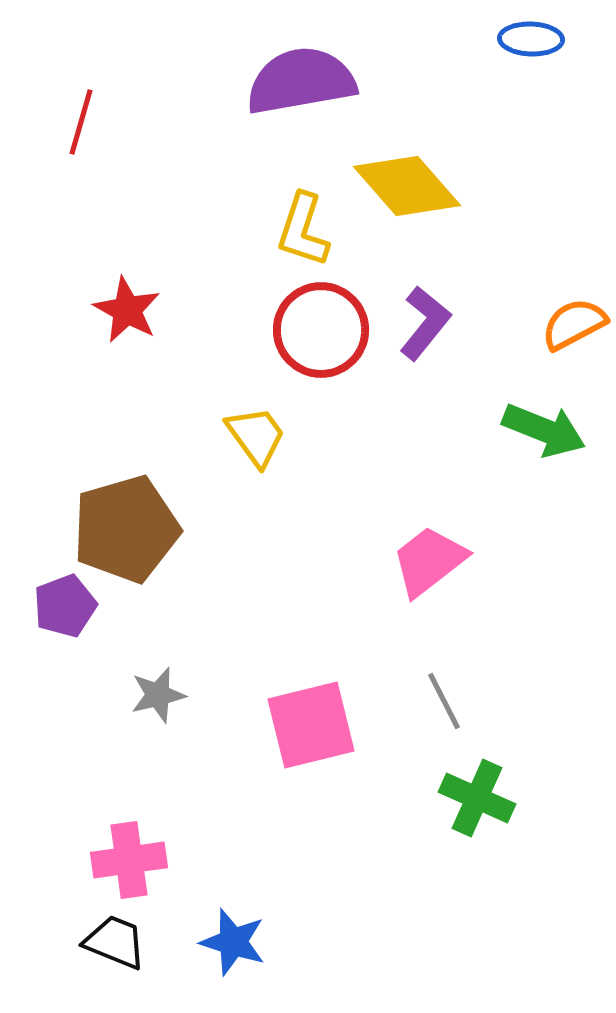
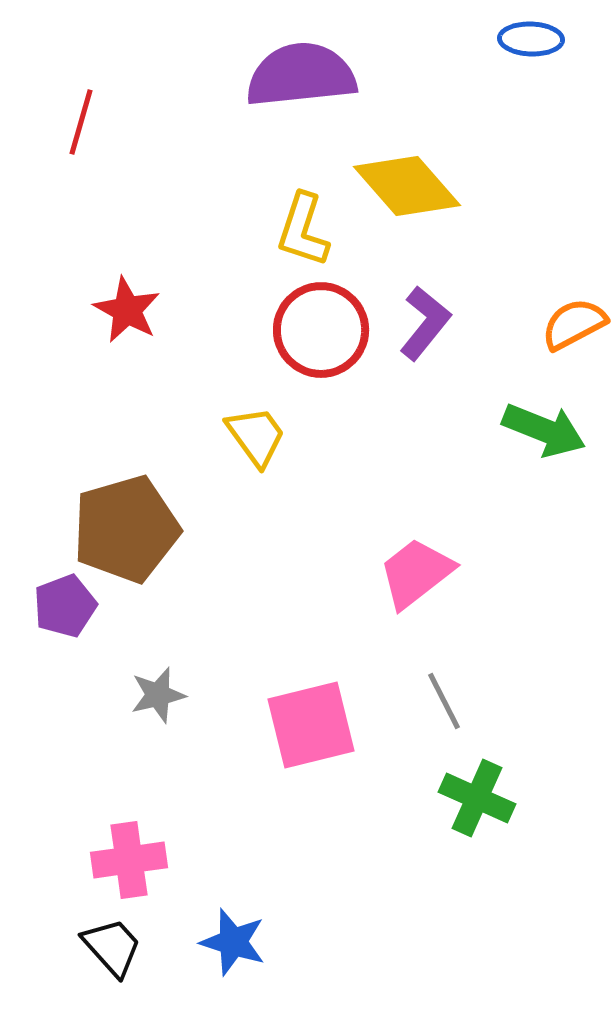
purple semicircle: moved 6 px up; rotated 4 degrees clockwise
pink trapezoid: moved 13 px left, 12 px down
black trapezoid: moved 3 px left, 5 px down; rotated 26 degrees clockwise
